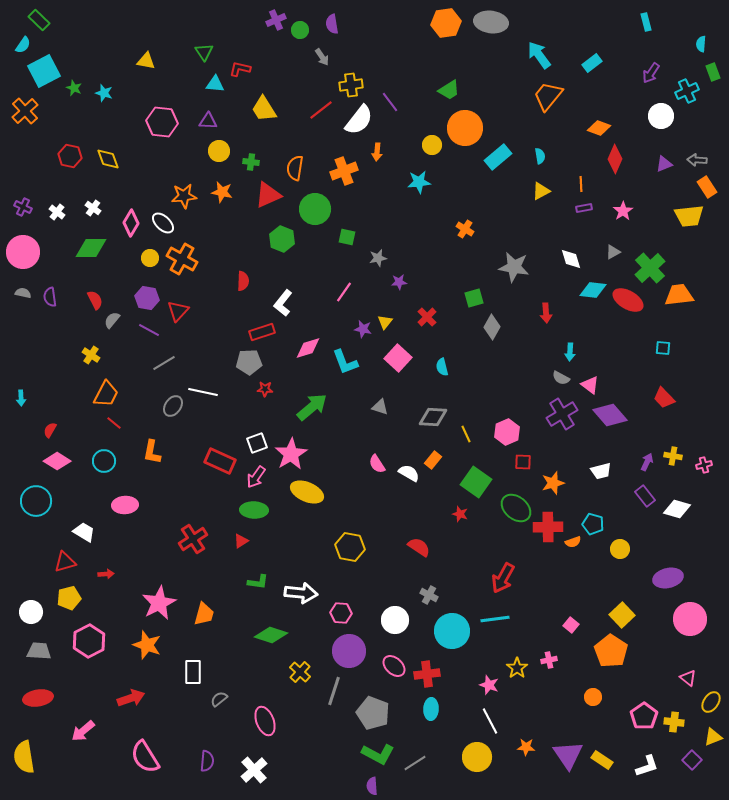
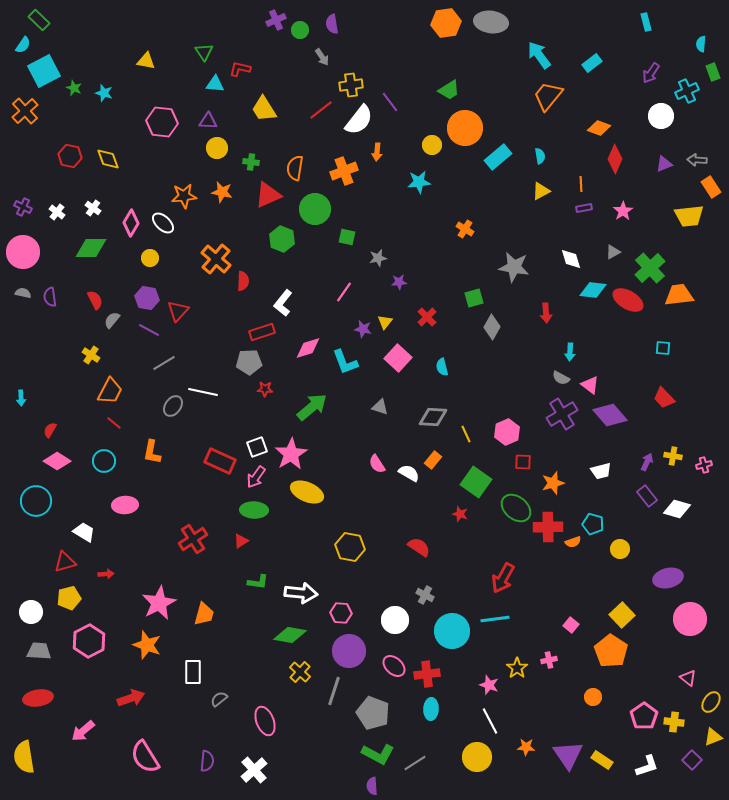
yellow circle at (219, 151): moved 2 px left, 3 px up
orange rectangle at (707, 187): moved 4 px right
orange cross at (182, 259): moved 34 px right; rotated 12 degrees clockwise
orange trapezoid at (106, 394): moved 4 px right, 3 px up
white square at (257, 443): moved 4 px down
purple rectangle at (645, 496): moved 2 px right
gray cross at (429, 595): moved 4 px left
green diamond at (271, 635): moved 19 px right; rotated 8 degrees counterclockwise
